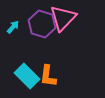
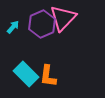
purple hexagon: rotated 20 degrees clockwise
cyan rectangle: moved 1 px left, 2 px up
